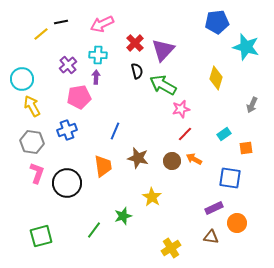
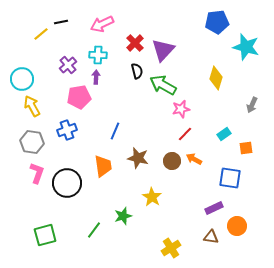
orange circle: moved 3 px down
green square: moved 4 px right, 1 px up
